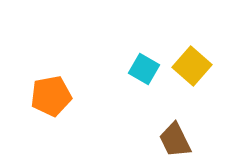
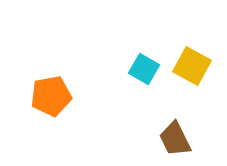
yellow square: rotated 12 degrees counterclockwise
brown trapezoid: moved 1 px up
